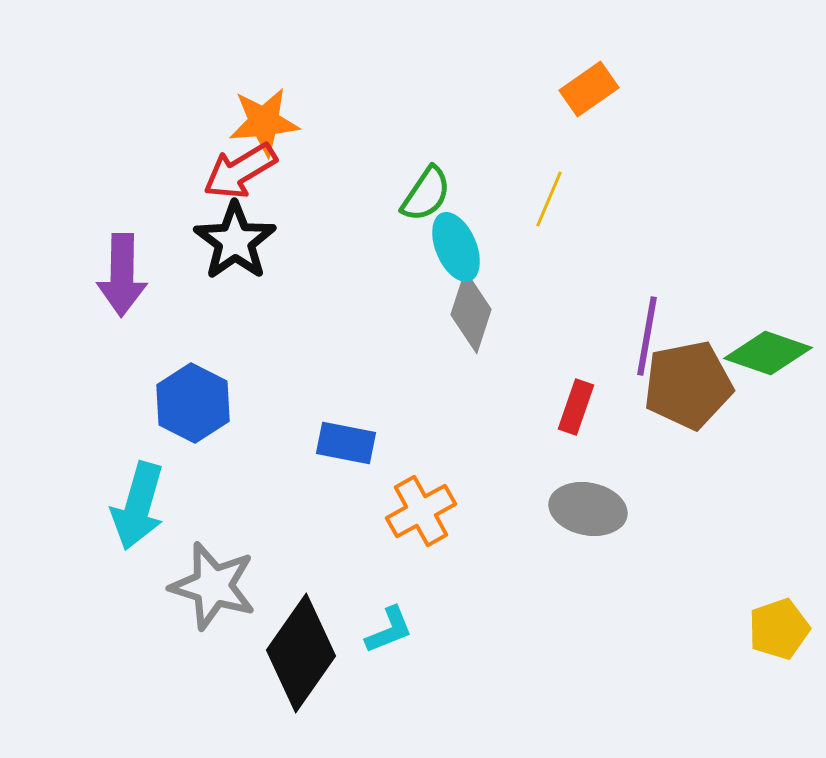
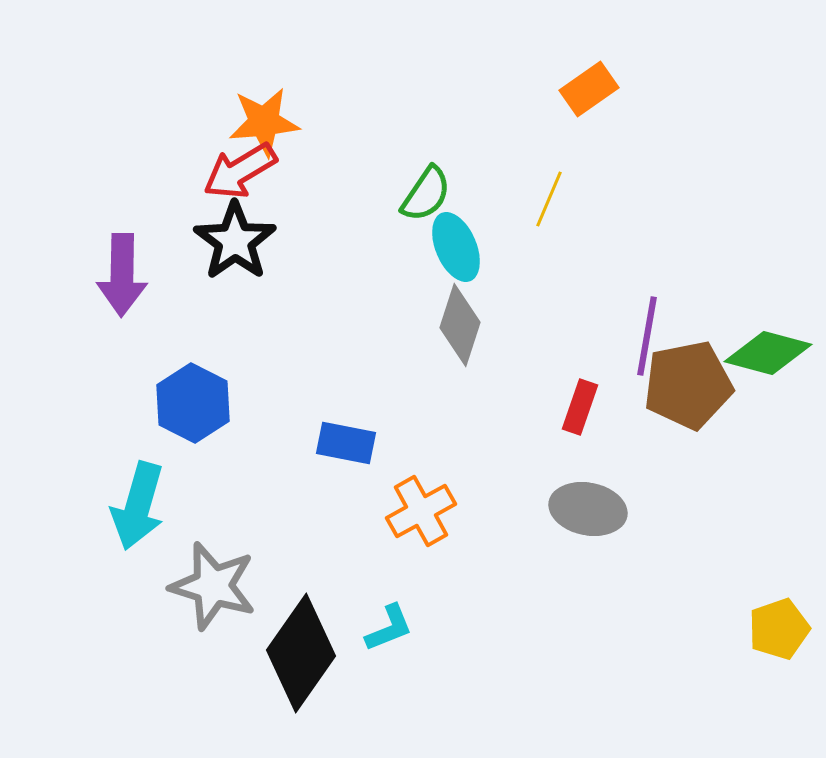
gray diamond: moved 11 px left, 13 px down
green diamond: rotated 4 degrees counterclockwise
red rectangle: moved 4 px right
cyan L-shape: moved 2 px up
